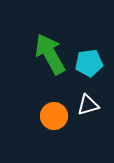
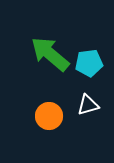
green arrow: rotated 21 degrees counterclockwise
orange circle: moved 5 px left
